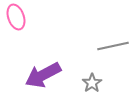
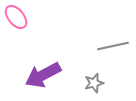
pink ellipse: rotated 20 degrees counterclockwise
gray star: moved 2 px right; rotated 18 degrees clockwise
